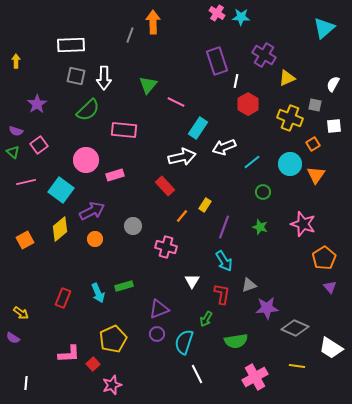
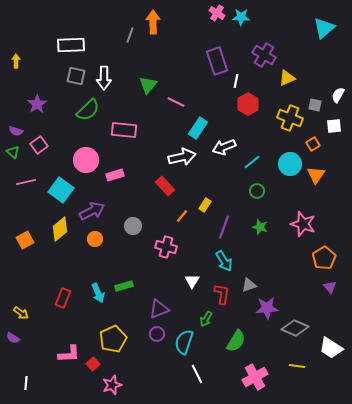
white semicircle at (333, 84): moved 5 px right, 11 px down
green circle at (263, 192): moved 6 px left, 1 px up
green semicircle at (236, 341): rotated 50 degrees counterclockwise
